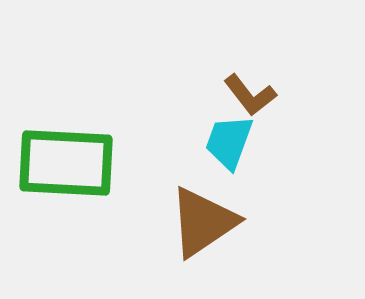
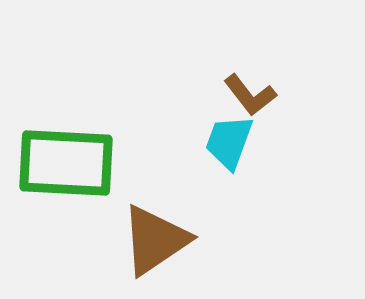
brown triangle: moved 48 px left, 18 px down
